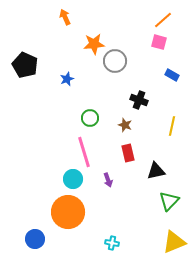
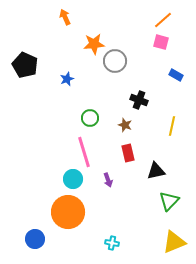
pink square: moved 2 px right
blue rectangle: moved 4 px right
